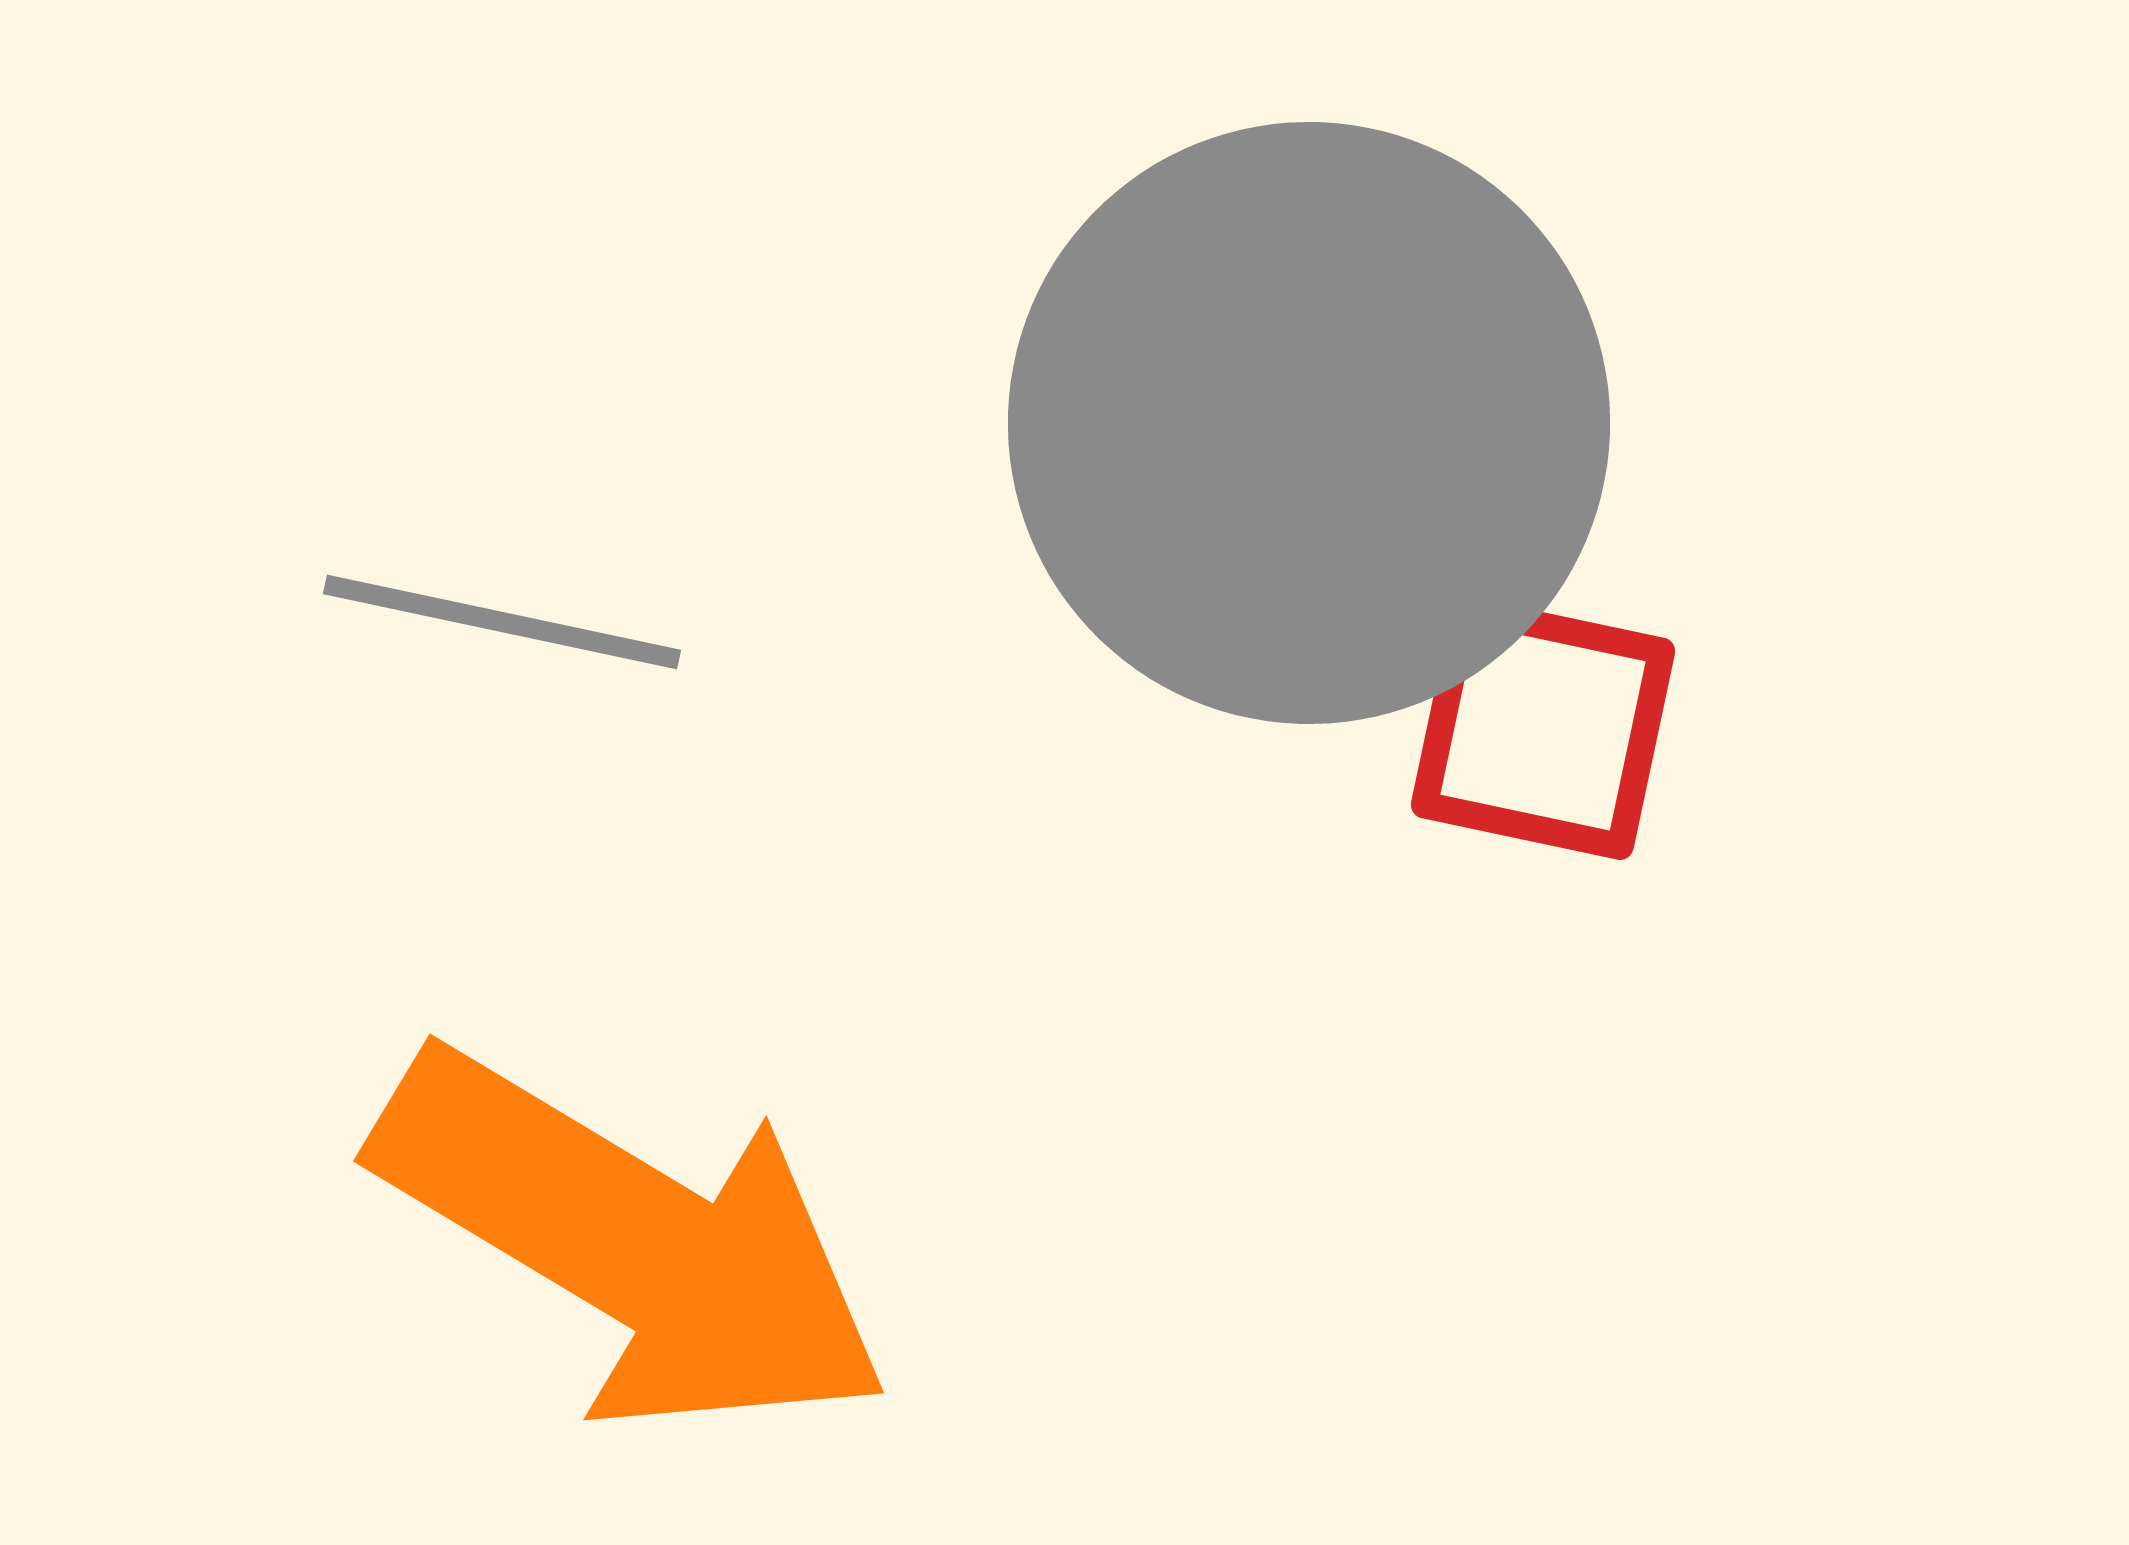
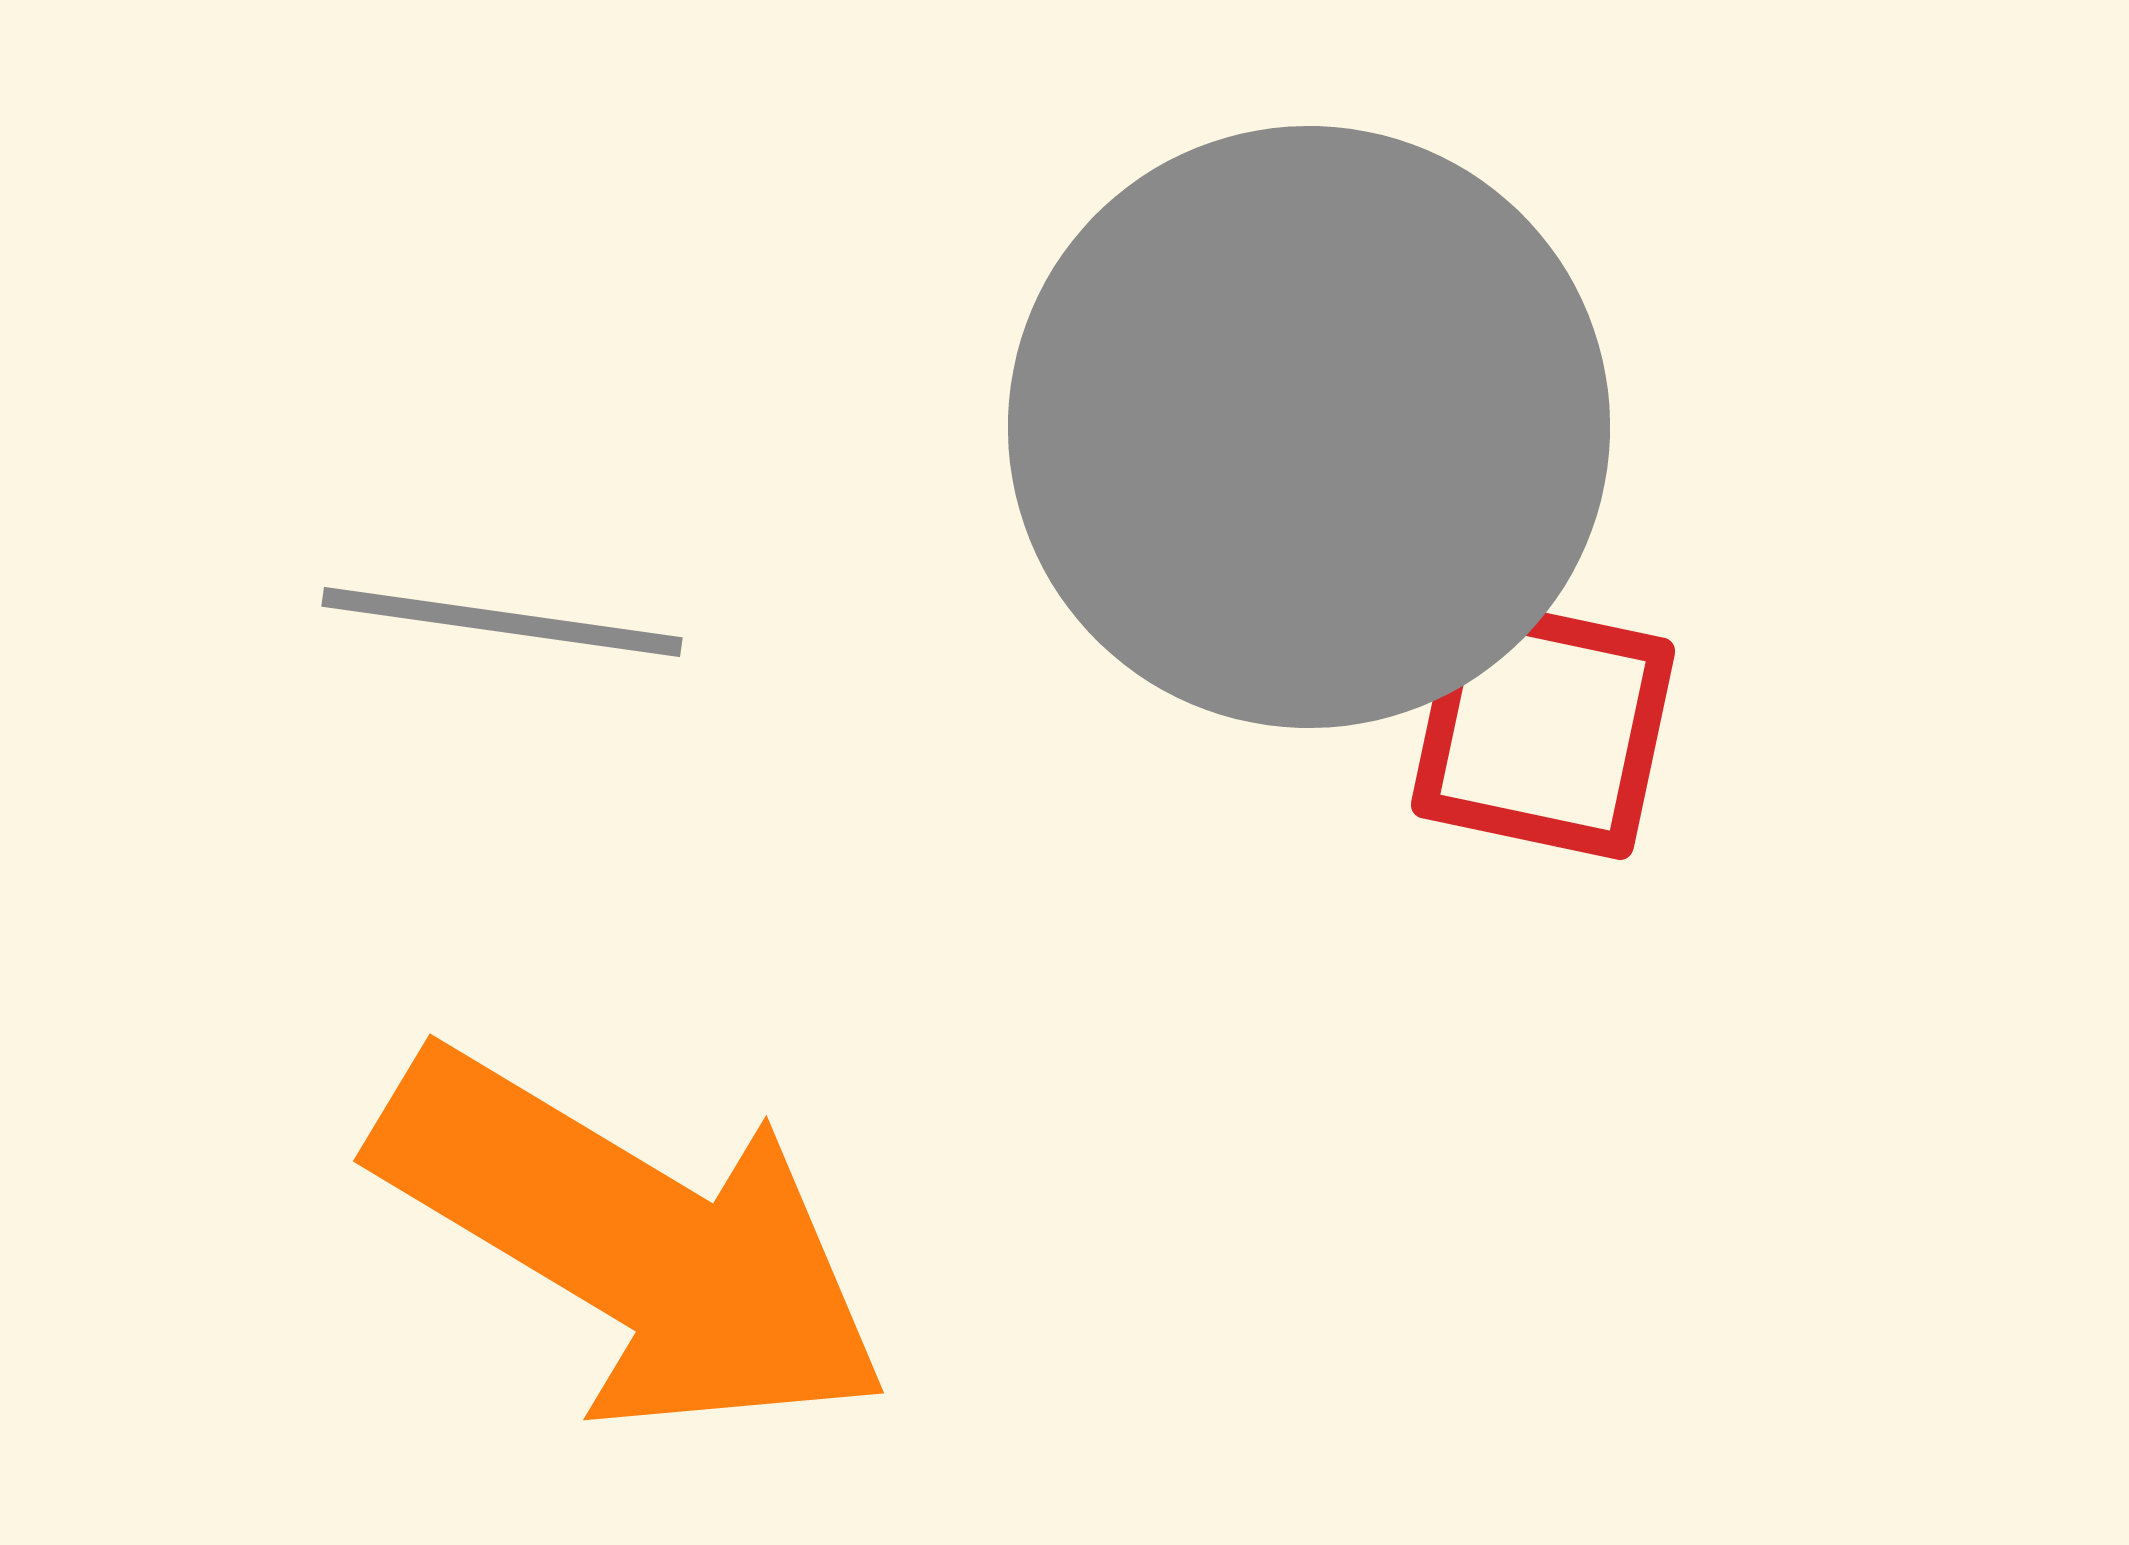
gray circle: moved 4 px down
gray line: rotated 4 degrees counterclockwise
